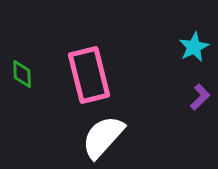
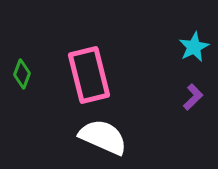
green diamond: rotated 24 degrees clockwise
purple L-shape: moved 7 px left
white semicircle: rotated 72 degrees clockwise
